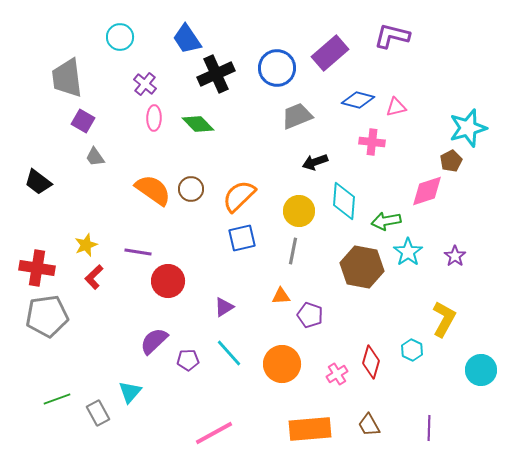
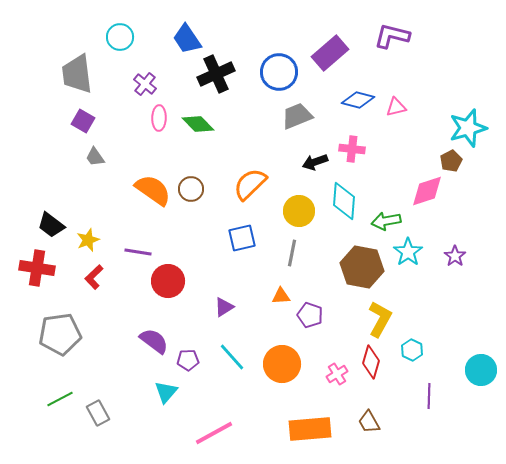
blue circle at (277, 68): moved 2 px right, 4 px down
gray trapezoid at (67, 78): moved 10 px right, 4 px up
pink ellipse at (154, 118): moved 5 px right
pink cross at (372, 142): moved 20 px left, 7 px down
black trapezoid at (38, 182): moved 13 px right, 43 px down
orange semicircle at (239, 196): moved 11 px right, 12 px up
yellow star at (86, 245): moved 2 px right, 5 px up
gray line at (293, 251): moved 1 px left, 2 px down
gray pentagon at (47, 316): moved 13 px right, 18 px down
yellow L-shape at (444, 319): moved 64 px left
purple semicircle at (154, 341): rotated 80 degrees clockwise
cyan line at (229, 353): moved 3 px right, 4 px down
cyan triangle at (130, 392): moved 36 px right
green line at (57, 399): moved 3 px right; rotated 8 degrees counterclockwise
brown trapezoid at (369, 425): moved 3 px up
purple line at (429, 428): moved 32 px up
